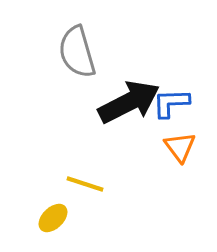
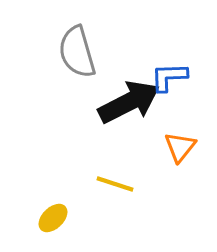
blue L-shape: moved 2 px left, 26 px up
orange triangle: rotated 16 degrees clockwise
yellow line: moved 30 px right
